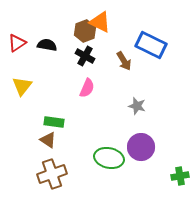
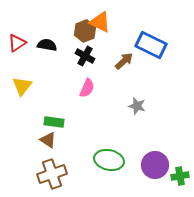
brown arrow: rotated 102 degrees counterclockwise
purple circle: moved 14 px right, 18 px down
green ellipse: moved 2 px down
